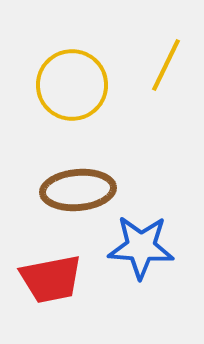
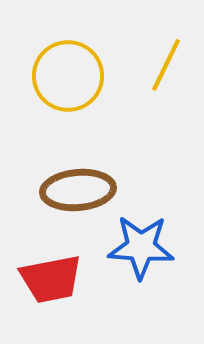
yellow circle: moved 4 px left, 9 px up
